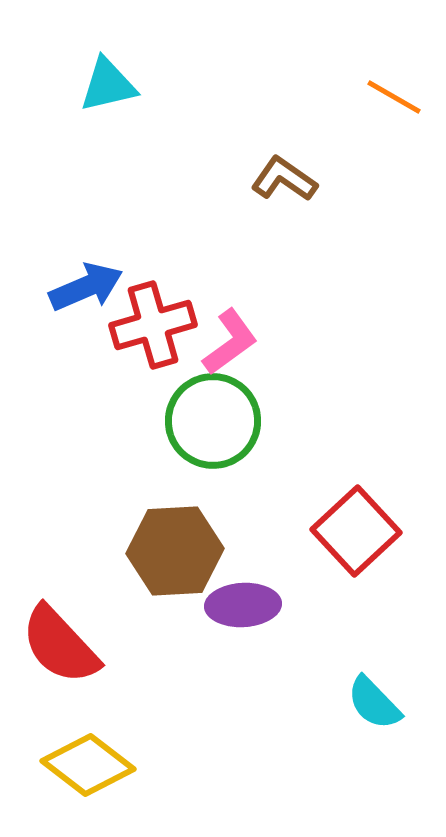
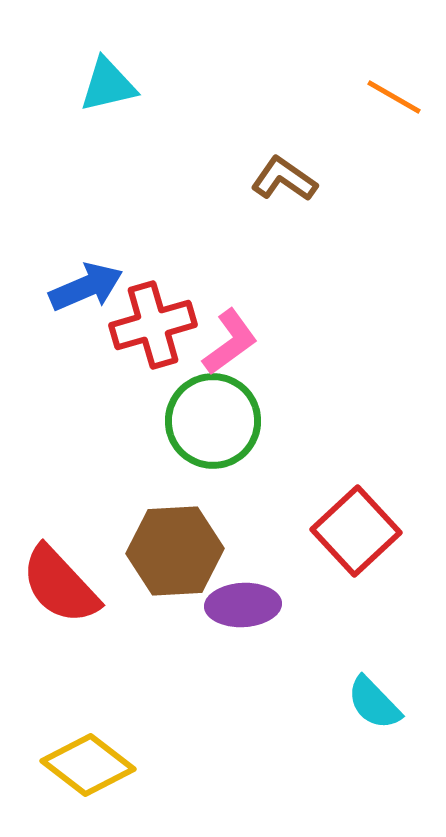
red semicircle: moved 60 px up
